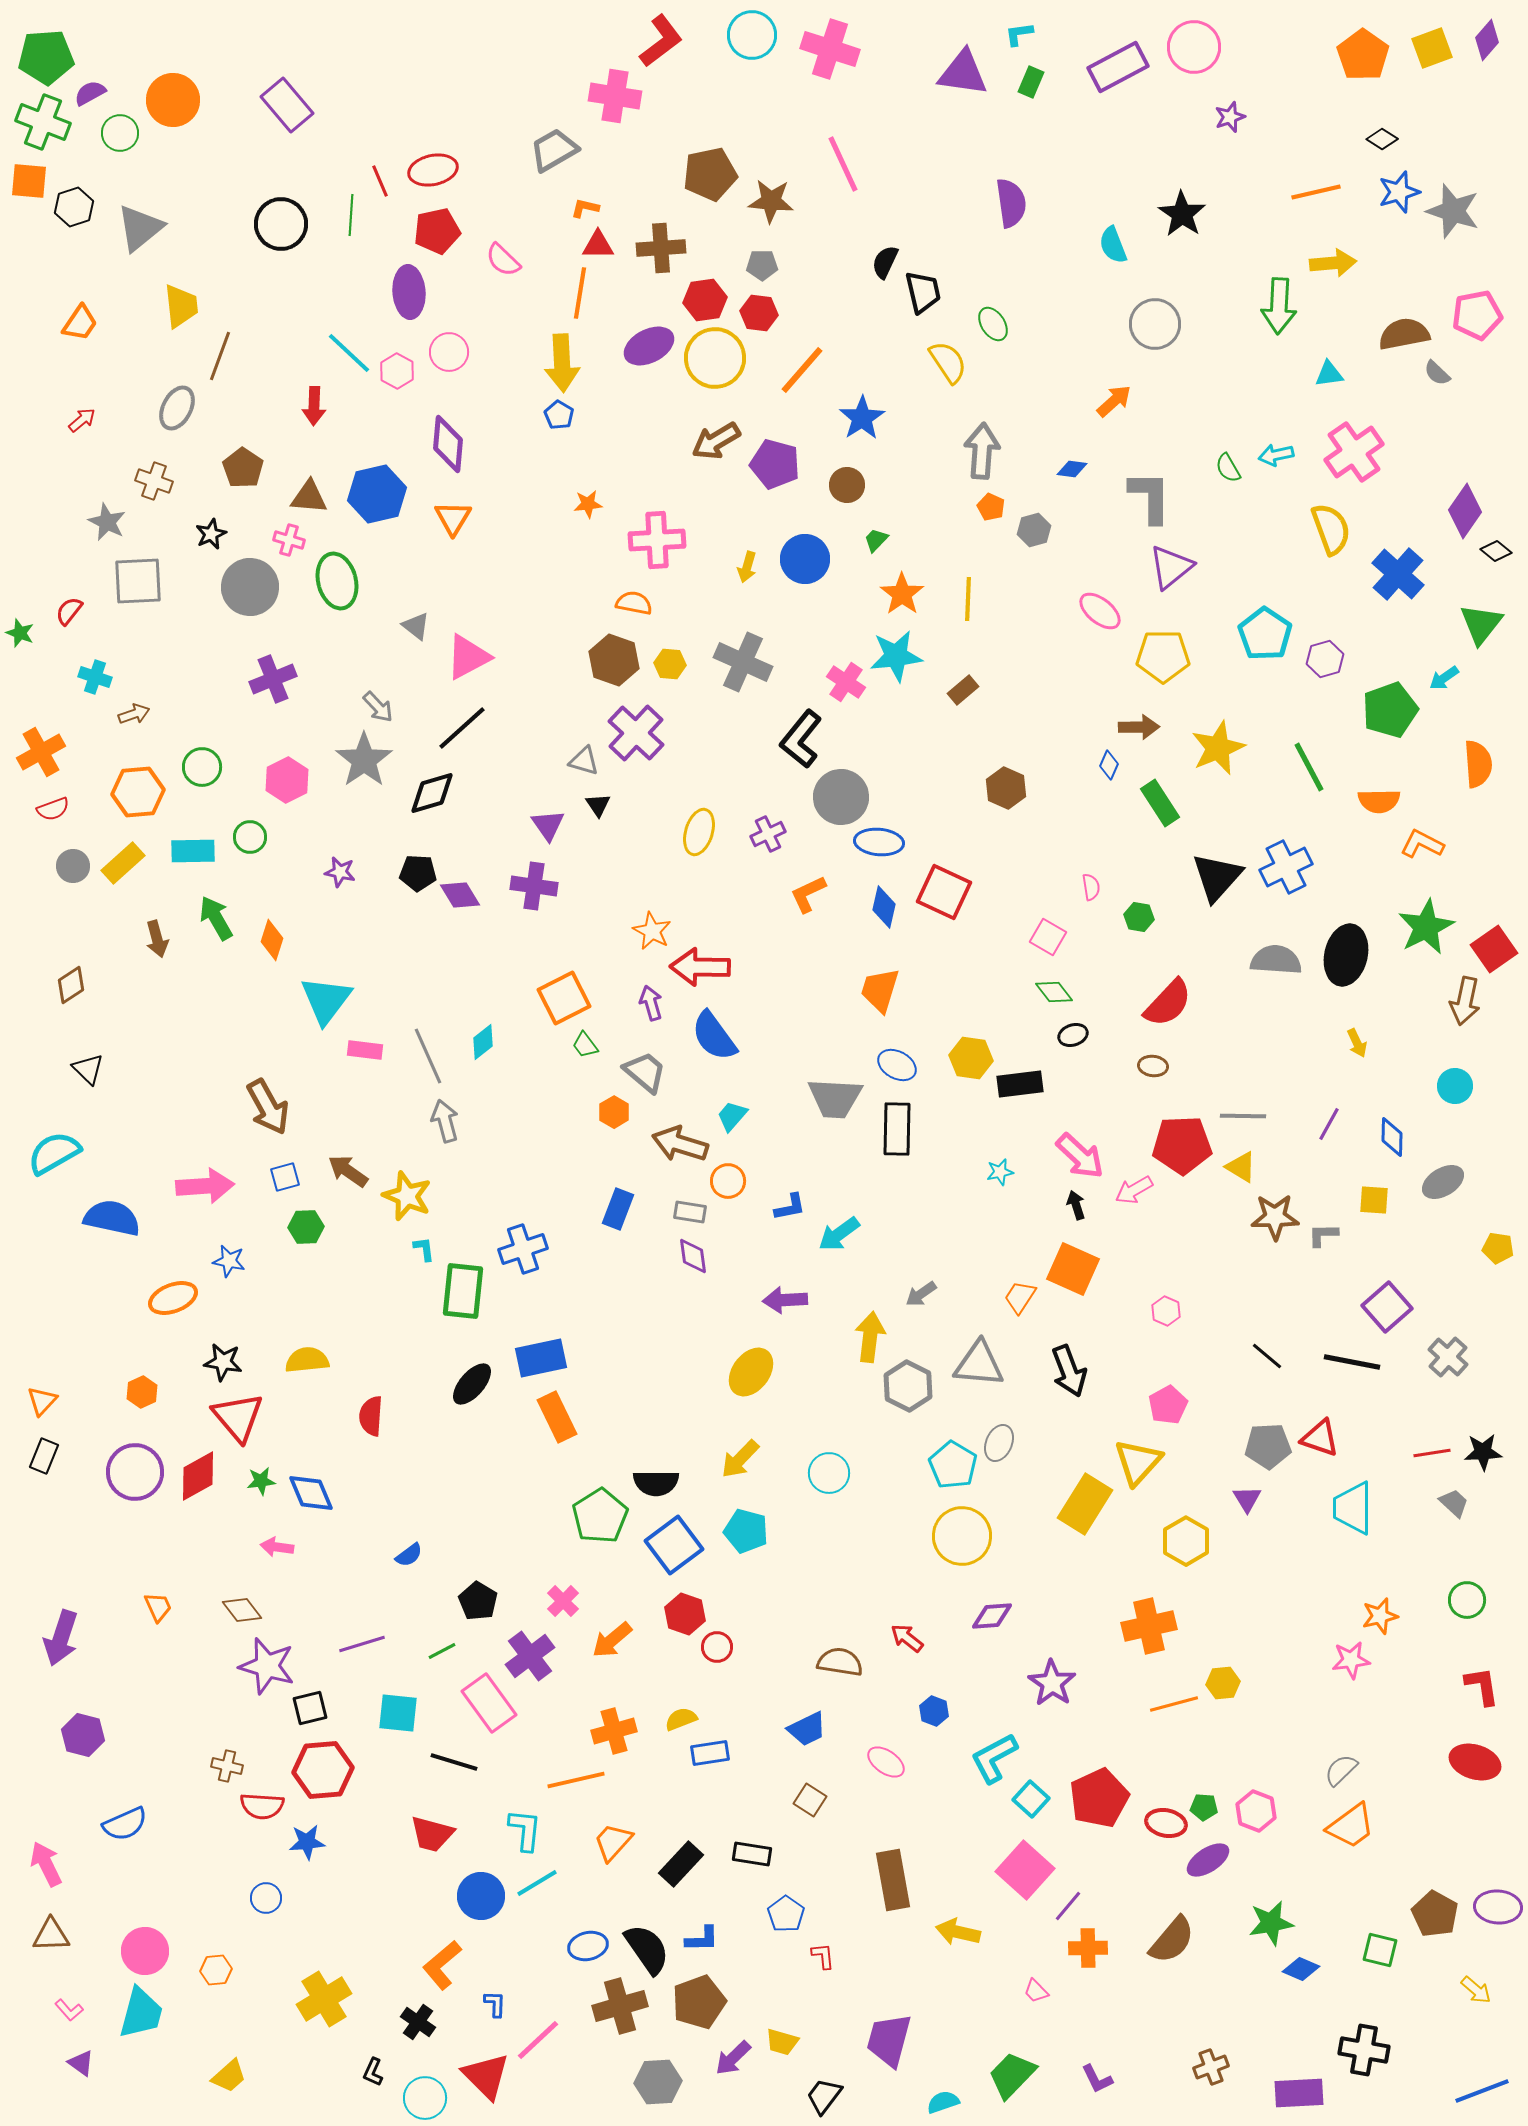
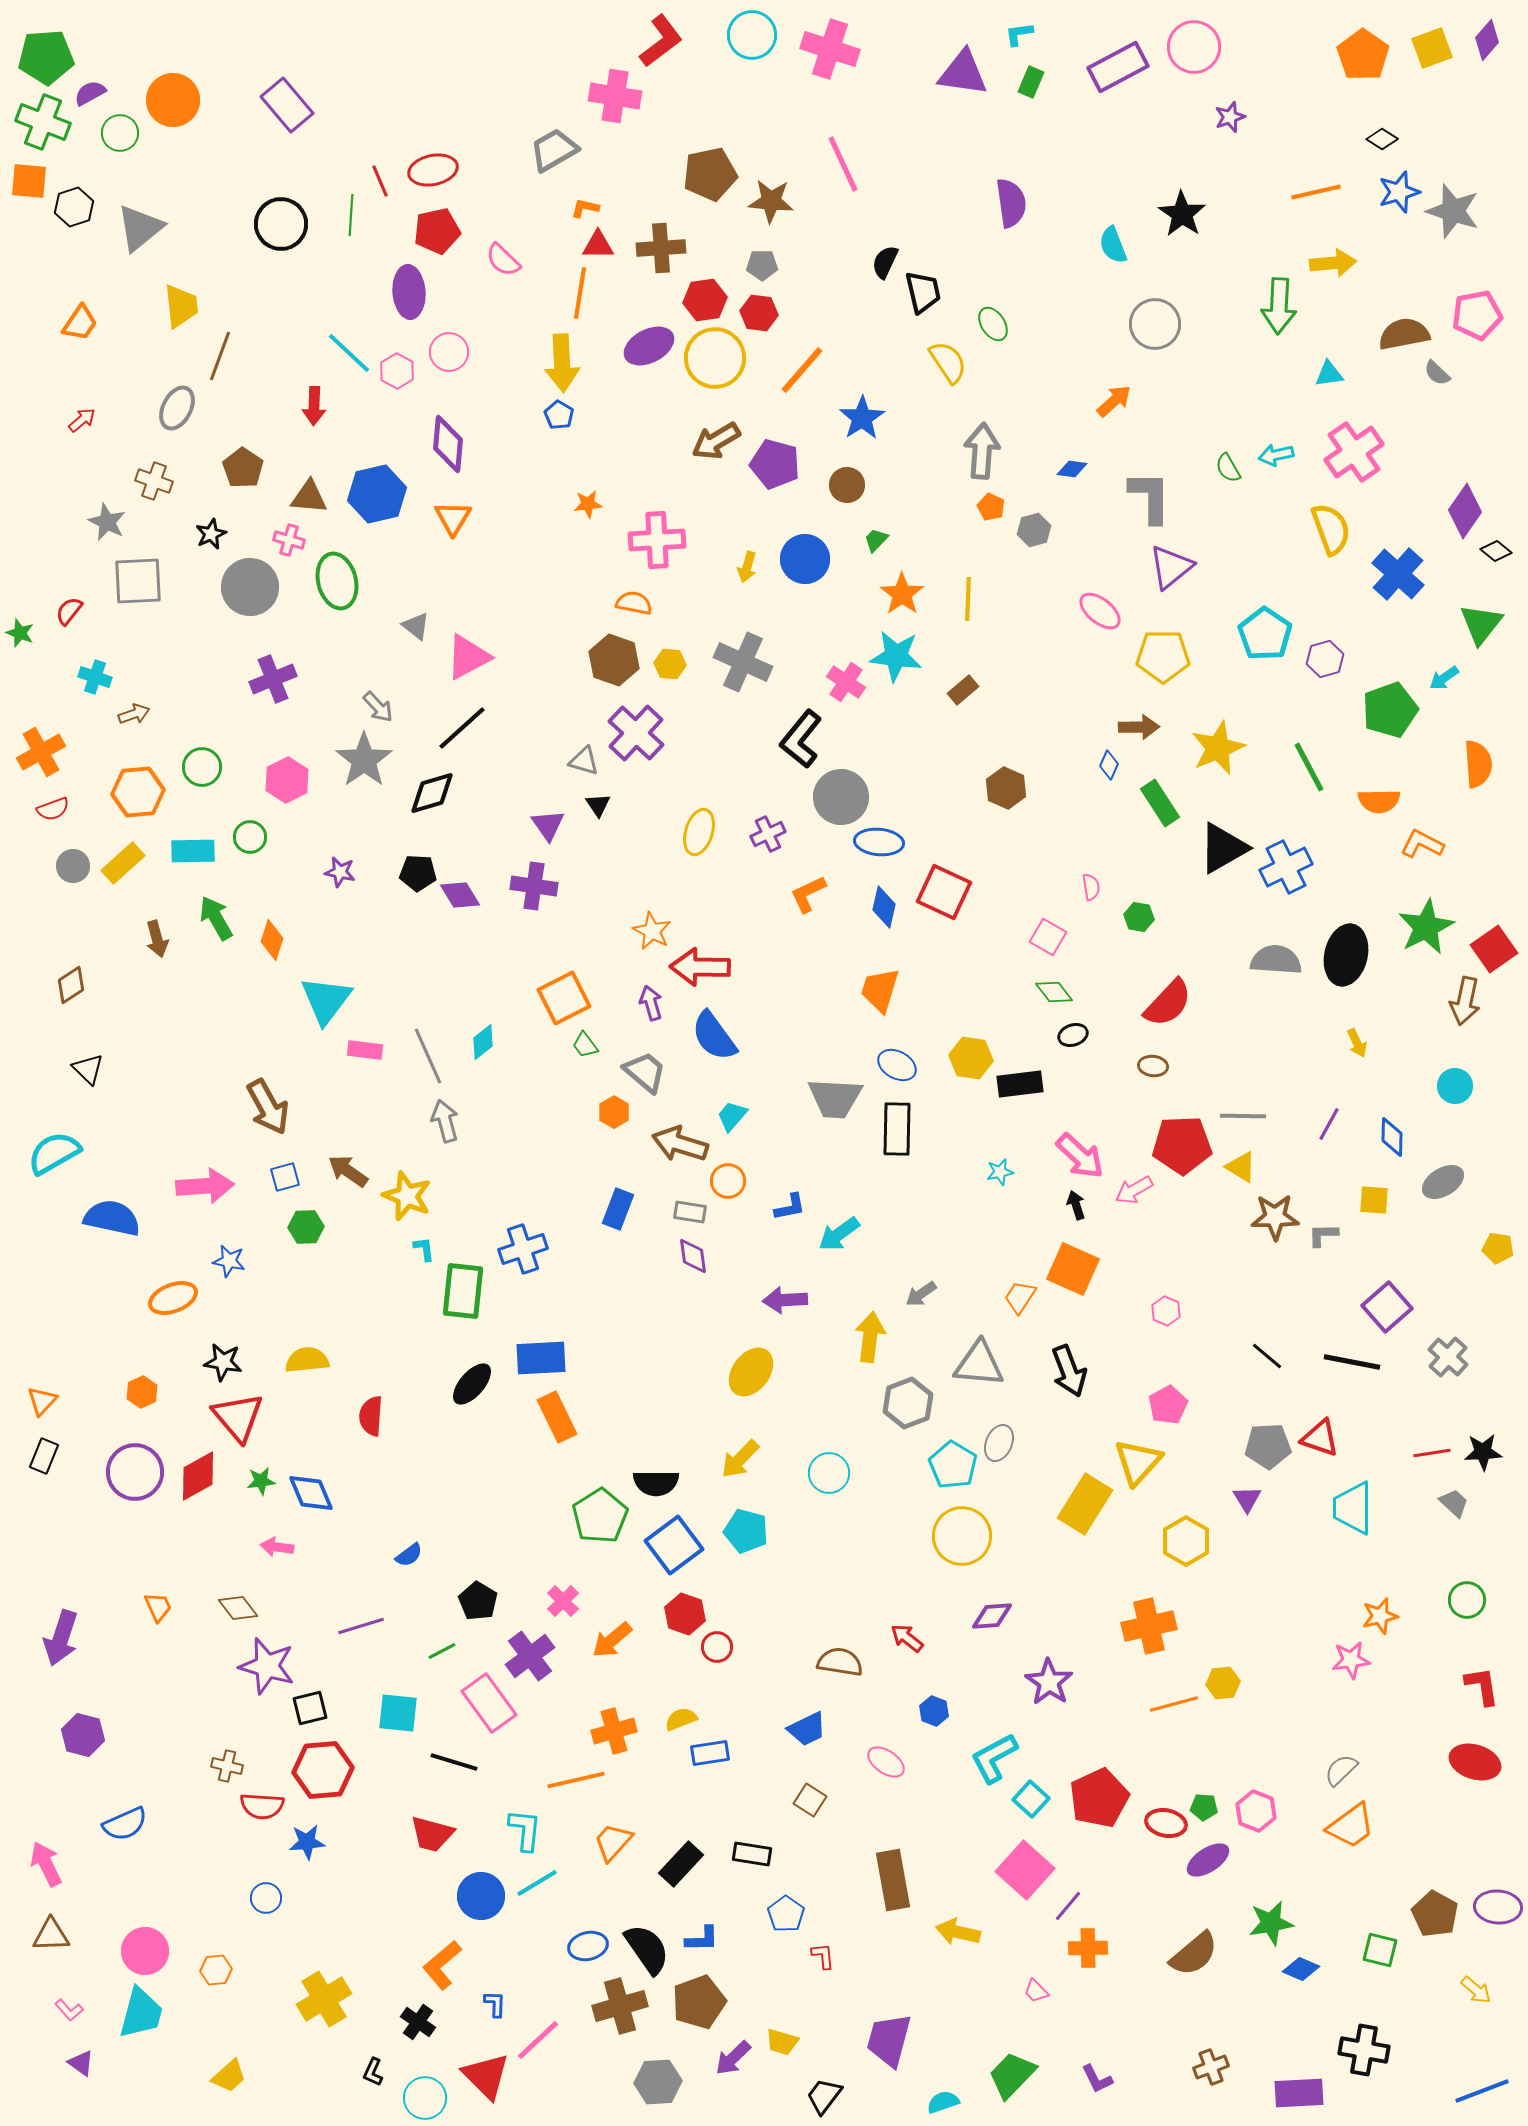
cyan star at (896, 656): rotated 14 degrees clockwise
black triangle at (1217, 877): moved 6 px right, 29 px up; rotated 18 degrees clockwise
blue rectangle at (541, 1358): rotated 9 degrees clockwise
gray hexagon at (908, 1386): moved 17 px down; rotated 12 degrees clockwise
brown diamond at (242, 1610): moved 4 px left, 2 px up
purple line at (362, 1644): moved 1 px left, 18 px up
purple star at (1052, 1683): moved 3 px left, 1 px up
brown semicircle at (1172, 1940): moved 22 px right, 14 px down; rotated 10 degrees clockwise
